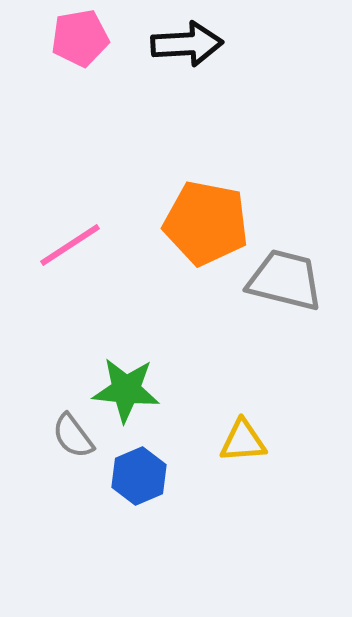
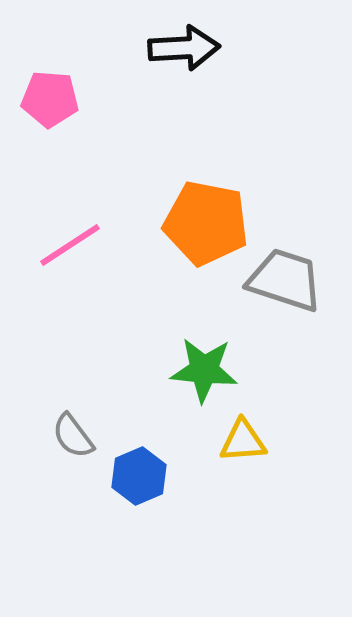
pink pentagon: moved 30 px left, 61 px down; rotated 14 degrees clockwise
black arrow: moved 3 px left, 4 px down
gray trapezoid: rotated 4 degrees clockwise
green star: moved 78 px right, 20 px up
